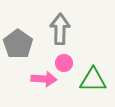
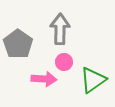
pink circle: moved 1 px up
green triangle: rotated 36 degrees counterclockwise
